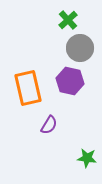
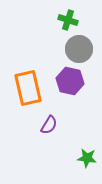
green cross: rotated 30 degrees counterclockwise
gray circle: moved 1 px left, 1 px down
